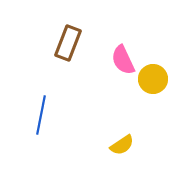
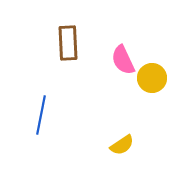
brown rectangle: rotated 24 degrees counterclockwise
yellow circle: moved 1 px left, 1 px up
